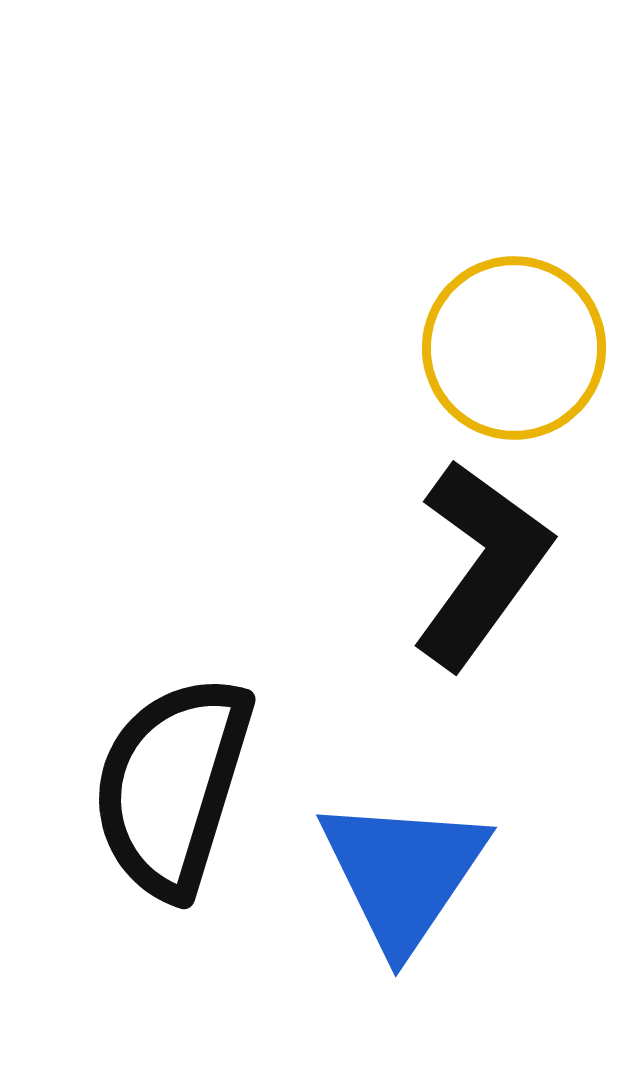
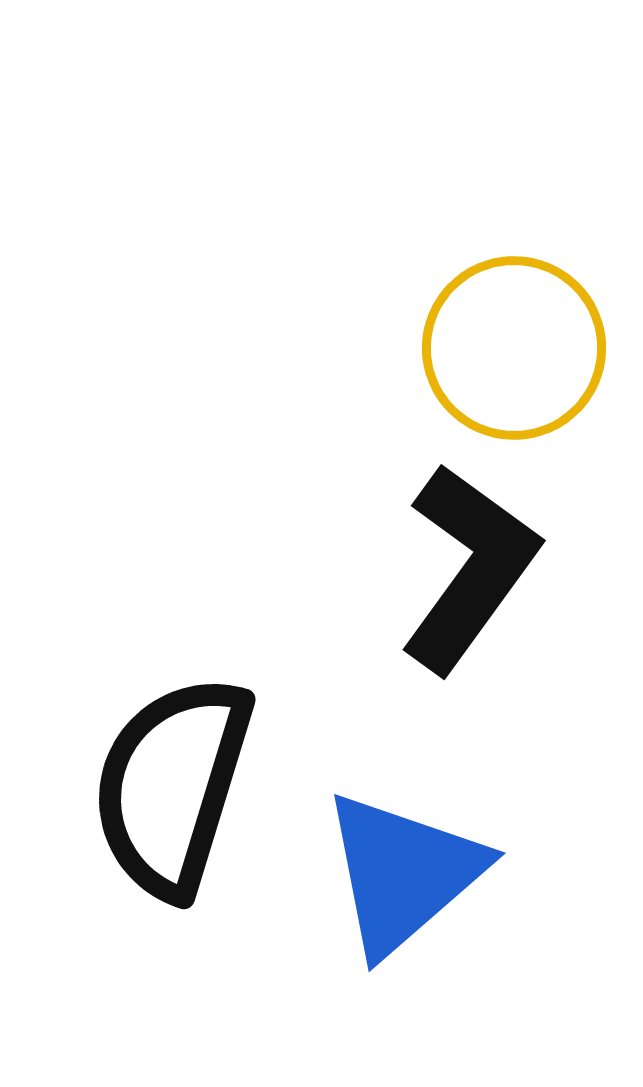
black L-shape: moved 12 px left, 4 px down
blue triangle: rotated 15 degrees clockwise
